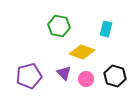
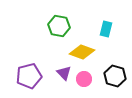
pink circle: moved 2 px left
